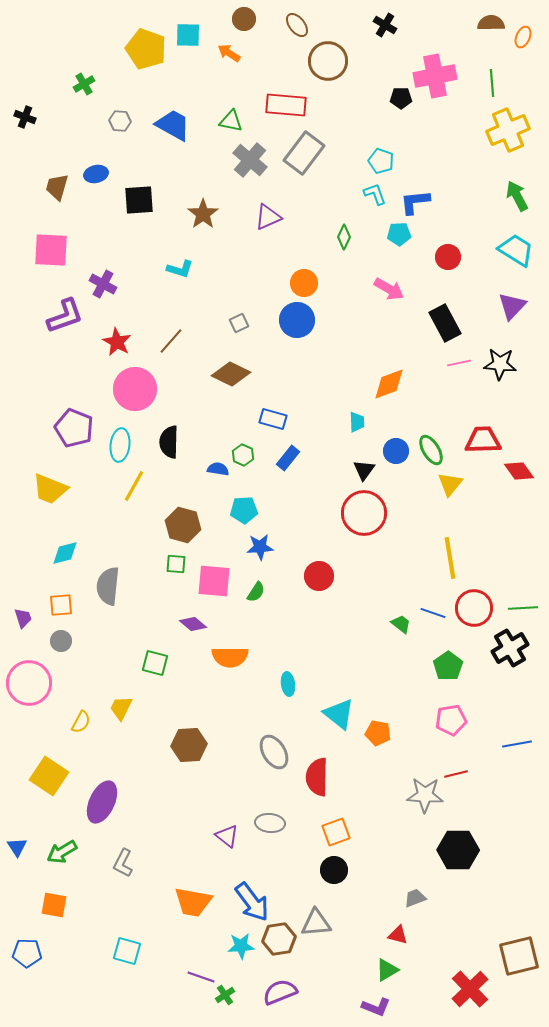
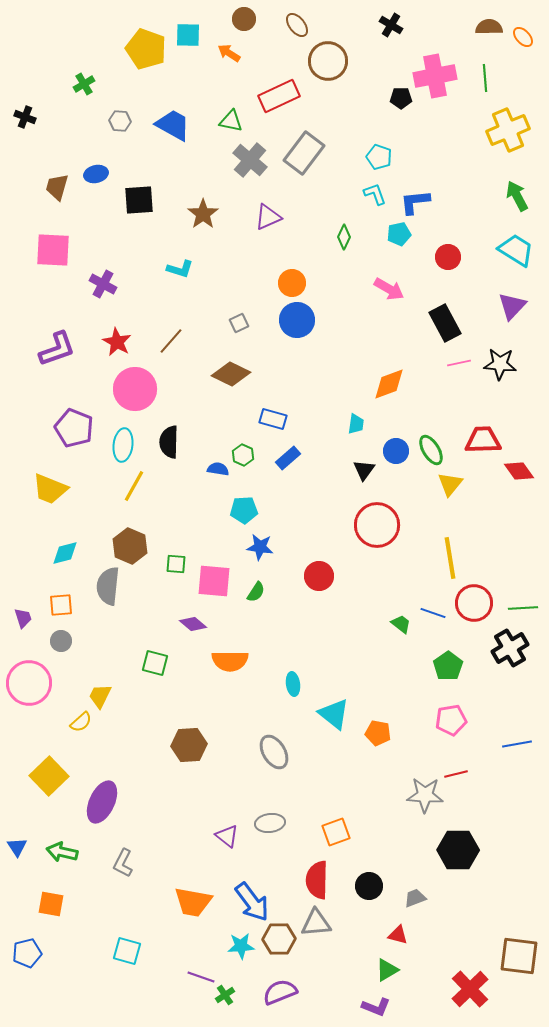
brown semicircle at (491, 23): moved 2 px left, 4 px down
black cross at (385, 25): moved 6 px right
orange ellipse at (523, 37): rotated 65 degrees counterclockwise
green line at (492, 83): moved 7 px left, 5 px up
red rectangle at (286, 105): moved 7 px left, 9 px up; rotated 30 degrees counterclockwise
cyan pentagon at (381, 161): moved 2 px left, 4 px up
cyan pentagon at (399, 234): rotated 10 degrees counterclockwise
pink square at (51, 250): moved 2 px right
orange circle at (304, 283): moved 12 px left
purple L-shape at (65, 316): moved 8 px left, 33 px down
cyan trapezoid at (357, 422): moved 1 px left, 2 px down; rotated 10 degrees clockwise
cyan ellipse at (120, 445): moved 3 px right
blue rectangle at (288, 458): rotated 10 degrees clockwise
red circle at (364, 513): moved 13 px right, 12 px down
brown hexagon at (183, 525): moved 53 px left, 21 px down; rotated 8 degrees clockwise
blue star at (260, 547): rotated 12 degrees clockwise
red circle at (474, 608): moved 5 px up
orange semicircle at (230, 657): moved 4 px down
cyan ellipse at (288, 684): moved 5 px right
yellow trapezoid at (121, 708): moved 21 px left, 12 px up
cyan triangle at (339, 714): moved 5 px left
yellow semicircle at (81, 722): rotated 20 degrees clockwise
yellow square at (49, 776): rotated 12 degrees clockwise
red semicircle at (317, 777): moved 103 px down
gray ellipse at (270, 823): rotated 12 degrees counterclockwise
green arrow at (62, 852): rotated 44 degrees clockwise
black circle at (334, 870): moved 35 px right, 16 px down
orange square at (54, 905): moved 3 px left, 1 px up
brown hexagon at (279, 939): rotated 8 degrees clockwise
blue pentagon at (27, 953): rotated 16 degrees counterclockwise
brown square at (519, 956): rotated 21 degrees clockwise
